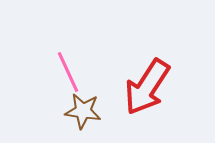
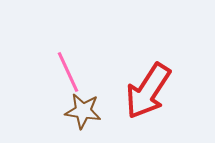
red arrow: moved 1 px right, 4 px down
